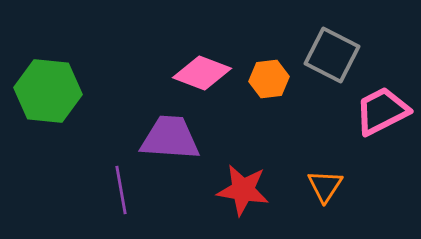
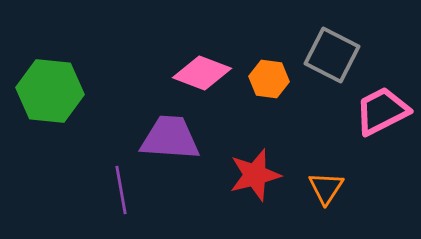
orange hexagon: rotated 15 degrees clockwise
green hexagon: moved 2 px right
orange triangle: moved 1 px right, 2 px down
red star: moved 12 px right, 15 px up; rotated 24 degrees counterclockwise
